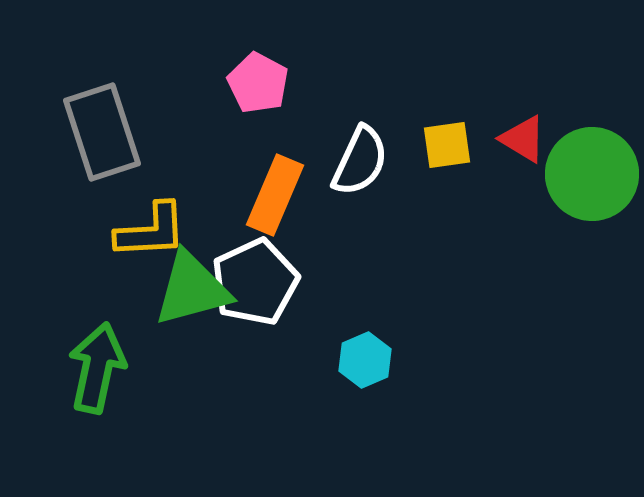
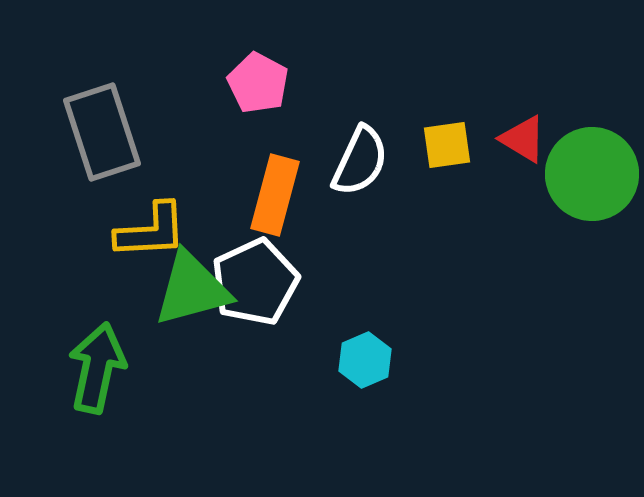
orange rectangle: rotated 8 degrees counterclockwise
